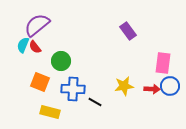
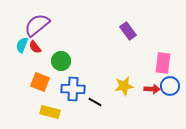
cyan semicircle: moved 1 px left
